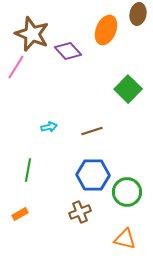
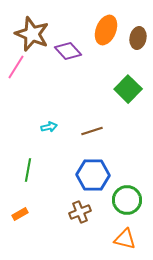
brown ellipse: moved 24 px down
green circle: moved 8 px down
